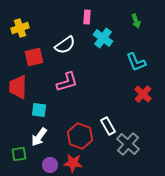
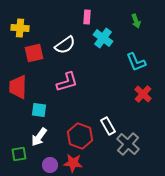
yellow cross: rotated 24 degrees clockwise
red square: moved 4 px up
